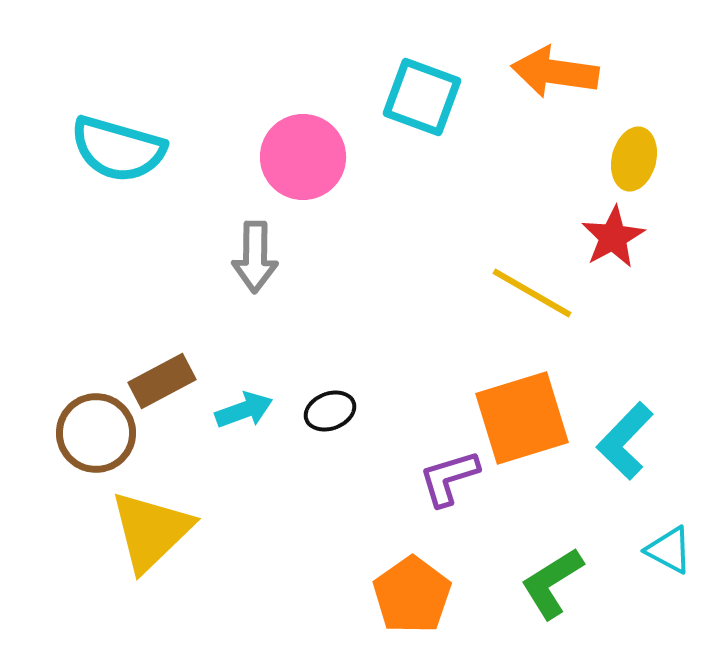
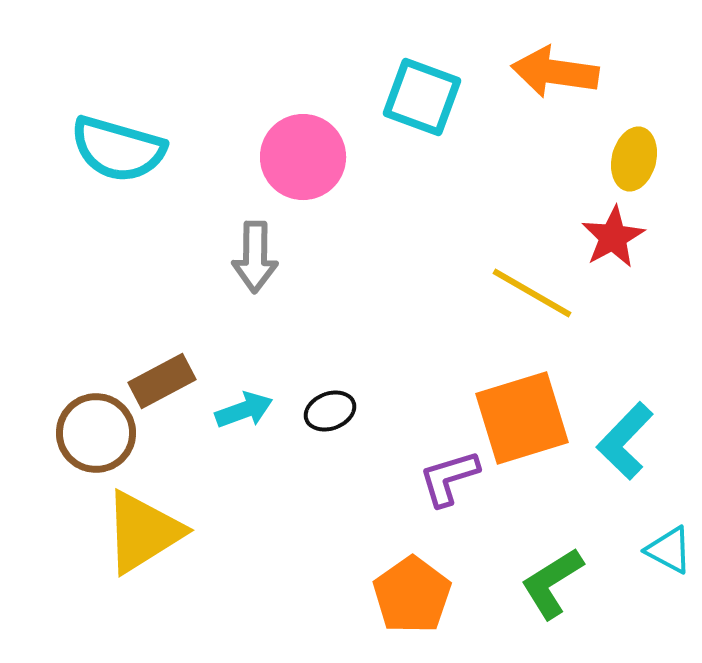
yellow triangle: moved 8 px left, 1 px down; rotated 12 degrees clockwise
